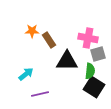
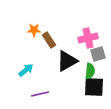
orange star: moved 2 px right, 1 px up
pink cross: rotated 24 degrees counterclockwise
black triangle: rotated 30 degrees counterclockwise
cyan arrow: moved 4 px up
black square: rotated 30 degrees counterclockwise
